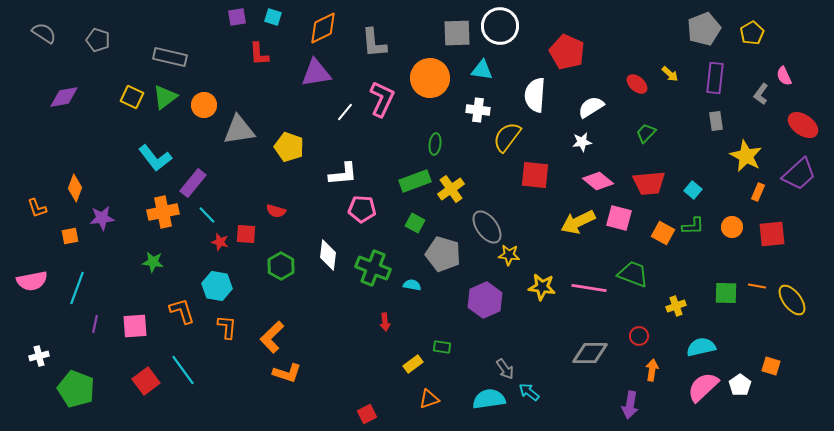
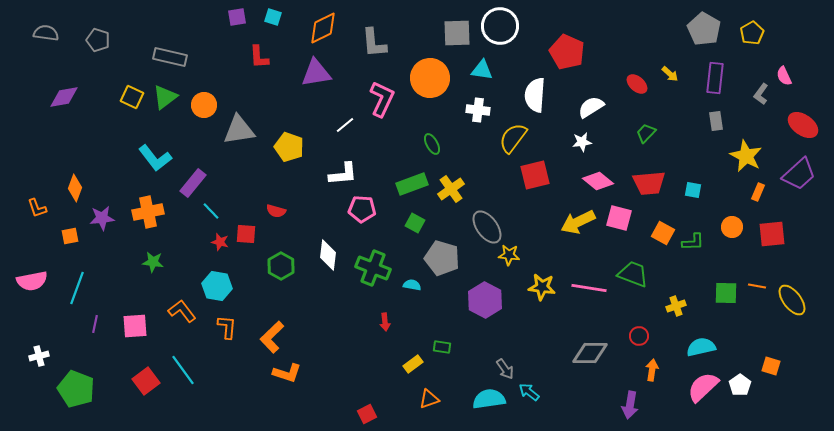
gray pentagon at (704, 29): rotated 20 degrees counterclockwise
gray semicircle at (44, 33): moved 2 px right; rotated 25 degrees counterclockwise
red L-shape at (259, 54): moved 3 px down
white line at (345, 112): moved 13 px down; rotated 12 degrees clockwise
yellow semicircle at (507, 137): moved 6 px right, 1 px down
green ellipse at (435, 144): moved 3 px left; rotated 35 degrees counterclockwise
red square at (535, 175): rotated 20 degrees counterclockwise
green rectangle at (415, 181): moved 3 px left, 3 px down
cyan square at (693, 190): rotated 30 degrees counterclockwise
orange cross at (163, 212): moved 15 px left
cyan line at (207, 215): moved 4 px right, 4 px up
green L-shape at (693, 226): moved 16 px down
gray pentagon at (443, 254): moved 1 px left, 4 px down
purple hexagon at (485, 300): rotated 8 degrees counterclockwise
orange L-shape at (182, 311): rotated 20 degrees counterclockwise
